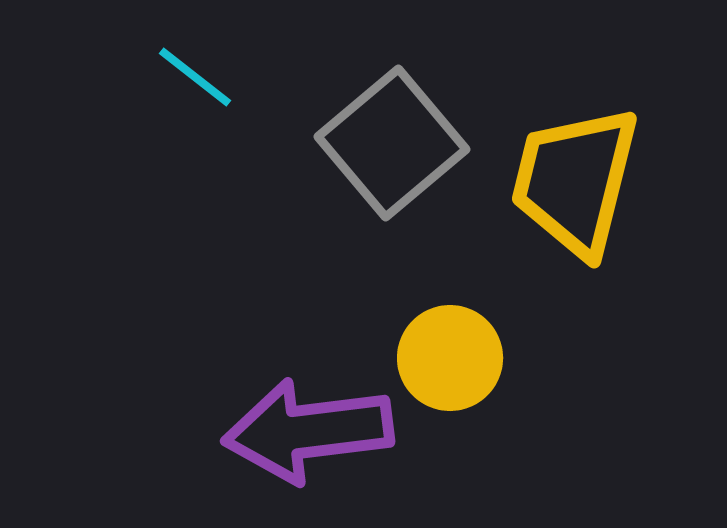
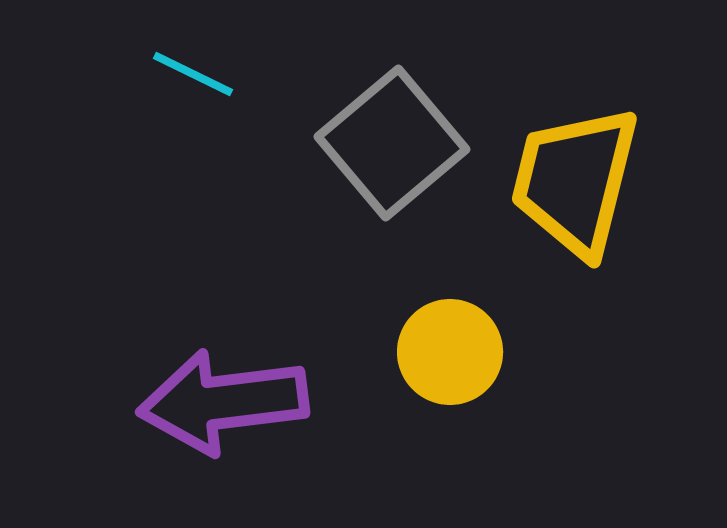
cyan line: moved 2 px left, 3 px up; rotated 12 degrees counterclockwise
yellow circle: moved 6 px up
purple arrow: moved 85 px left, 29 px up
